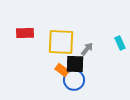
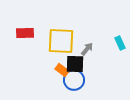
yellow square: moved 1 px up
